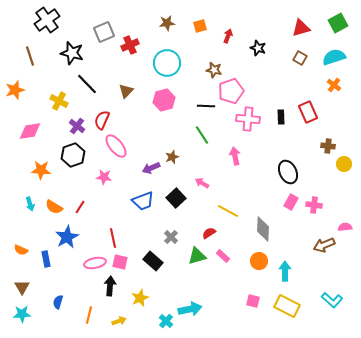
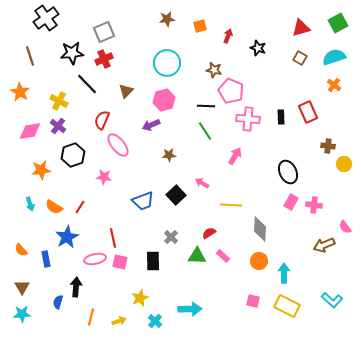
black cross at (47, 20): moved 1 px left, 2 px up
brown star at (167, 23): moved 4 px up
red cross at (130, 45): moved 26 px left, 14 px down
black star at (72, 53): rotated 20 degrees counterclockwise
orange star at (15, 90): moved 5 px right, 2 px down; rotated 24 degrees counterclockwise
pink pentagon at (231, 91): rotated 30 degrees counterclockwise
purple cross at (77, 126): moved 19 px left
green line at (202, 135): moved 3 px right, 4 px up
pink ellipse at (116, 146): moved 2 px right, 1 px up
pink arrow at (235, 156): rotated 42 degrees clockwise
brown star at (172, 157): moved 3 px left, 2 px up; rotated 16 degrees clockwise
purple arrow at (151, 168): moved 43 px up
orange star at (41, 170): rotated 12 degrees counterclockwise
black square at (176, 198): moved 3 px up
yellow line at (228, 211): moved 3 px right, 6 px up; rotated 25 degrees counterclockwise
pink semicircle at (345, 227): rotated 120 degrees counterclockwise
gray diamond at (263, 229): moved 3 px left
orange semicircle at (21, 250): rotated 24 degrees clockwise
green triangle at (197, 256): rotated 18 degrees clockwise
black rectangle at (153, 261): rotated 48 degrees clockwise
pink ellipse at (95, 263): moved 4 px up
cyan arrow at (285, 271): moved 1 px left, 2 px down
black arrow at (110, 286): moved 34 px left, 1 px down
cyan arrow at (190, 309): rotated 10 degrees clockwise
orange line at (89, 315): moved 2 px right, 2 px down
cyan cross at (166, 321): moved 11 px left
